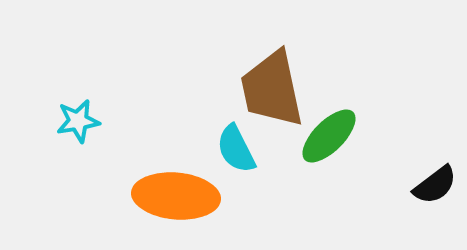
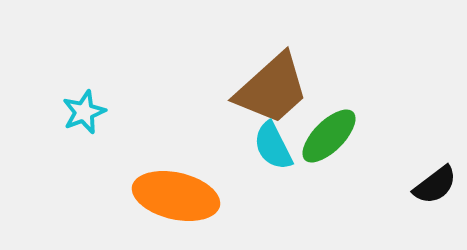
brown trapezoid: rotated 120 degrees counterclockwise
cyan star: moved 6 px right, 9 px up; rotated 12 degrees counterclockwise
cyan semicircle: moved 37 px right, 3 px up
orange ellipse: rotated 8 degrees clockwise
